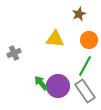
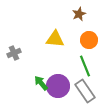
green line: rotated 50 degrees counterclockwise
